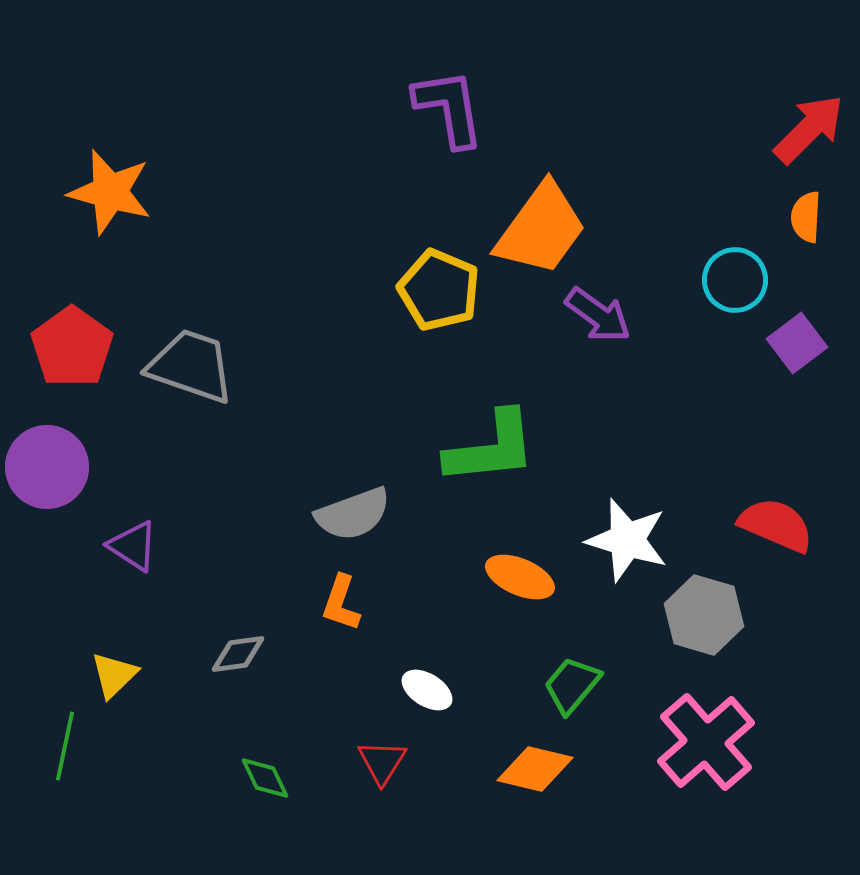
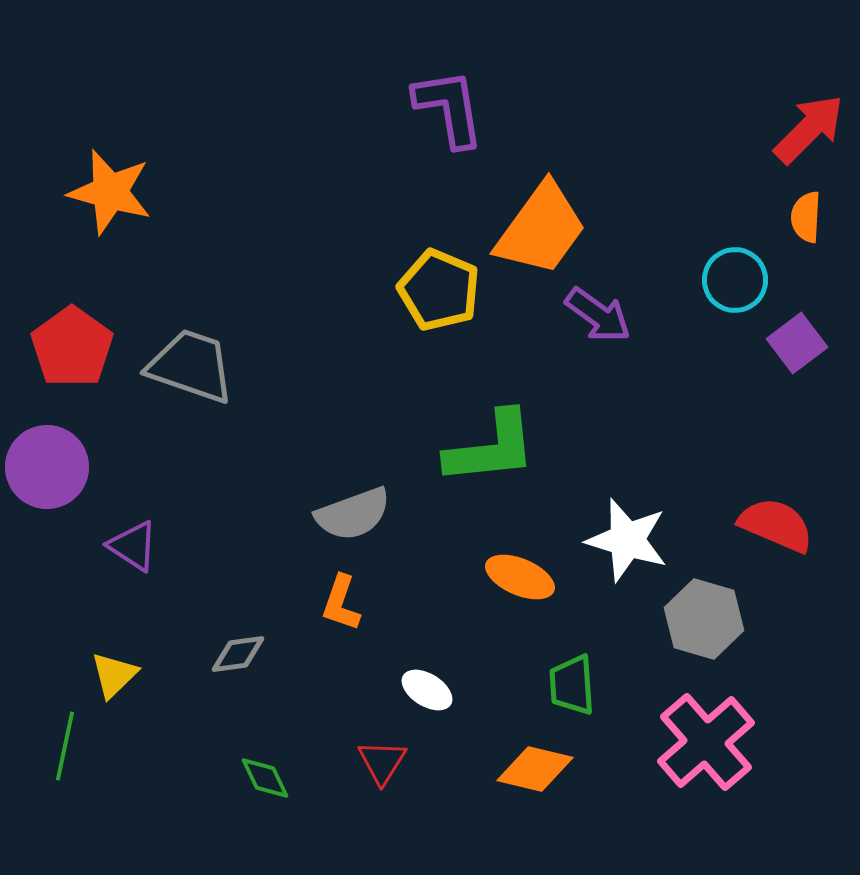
gray hexagon: moved 4 px down
green trapezoid: rotated 44 degrees counterclockwise
